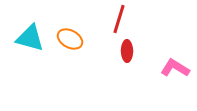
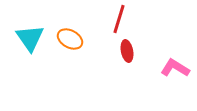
cyan triangle: rotated 40 degrees clockwise
red ellipse: rotated 10 degrees counterclockwise
